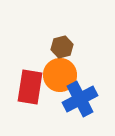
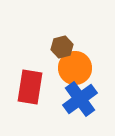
orange circle: moved 15 px right, 7 px up
blue cross: rotated 8 degrees counterclockwise
